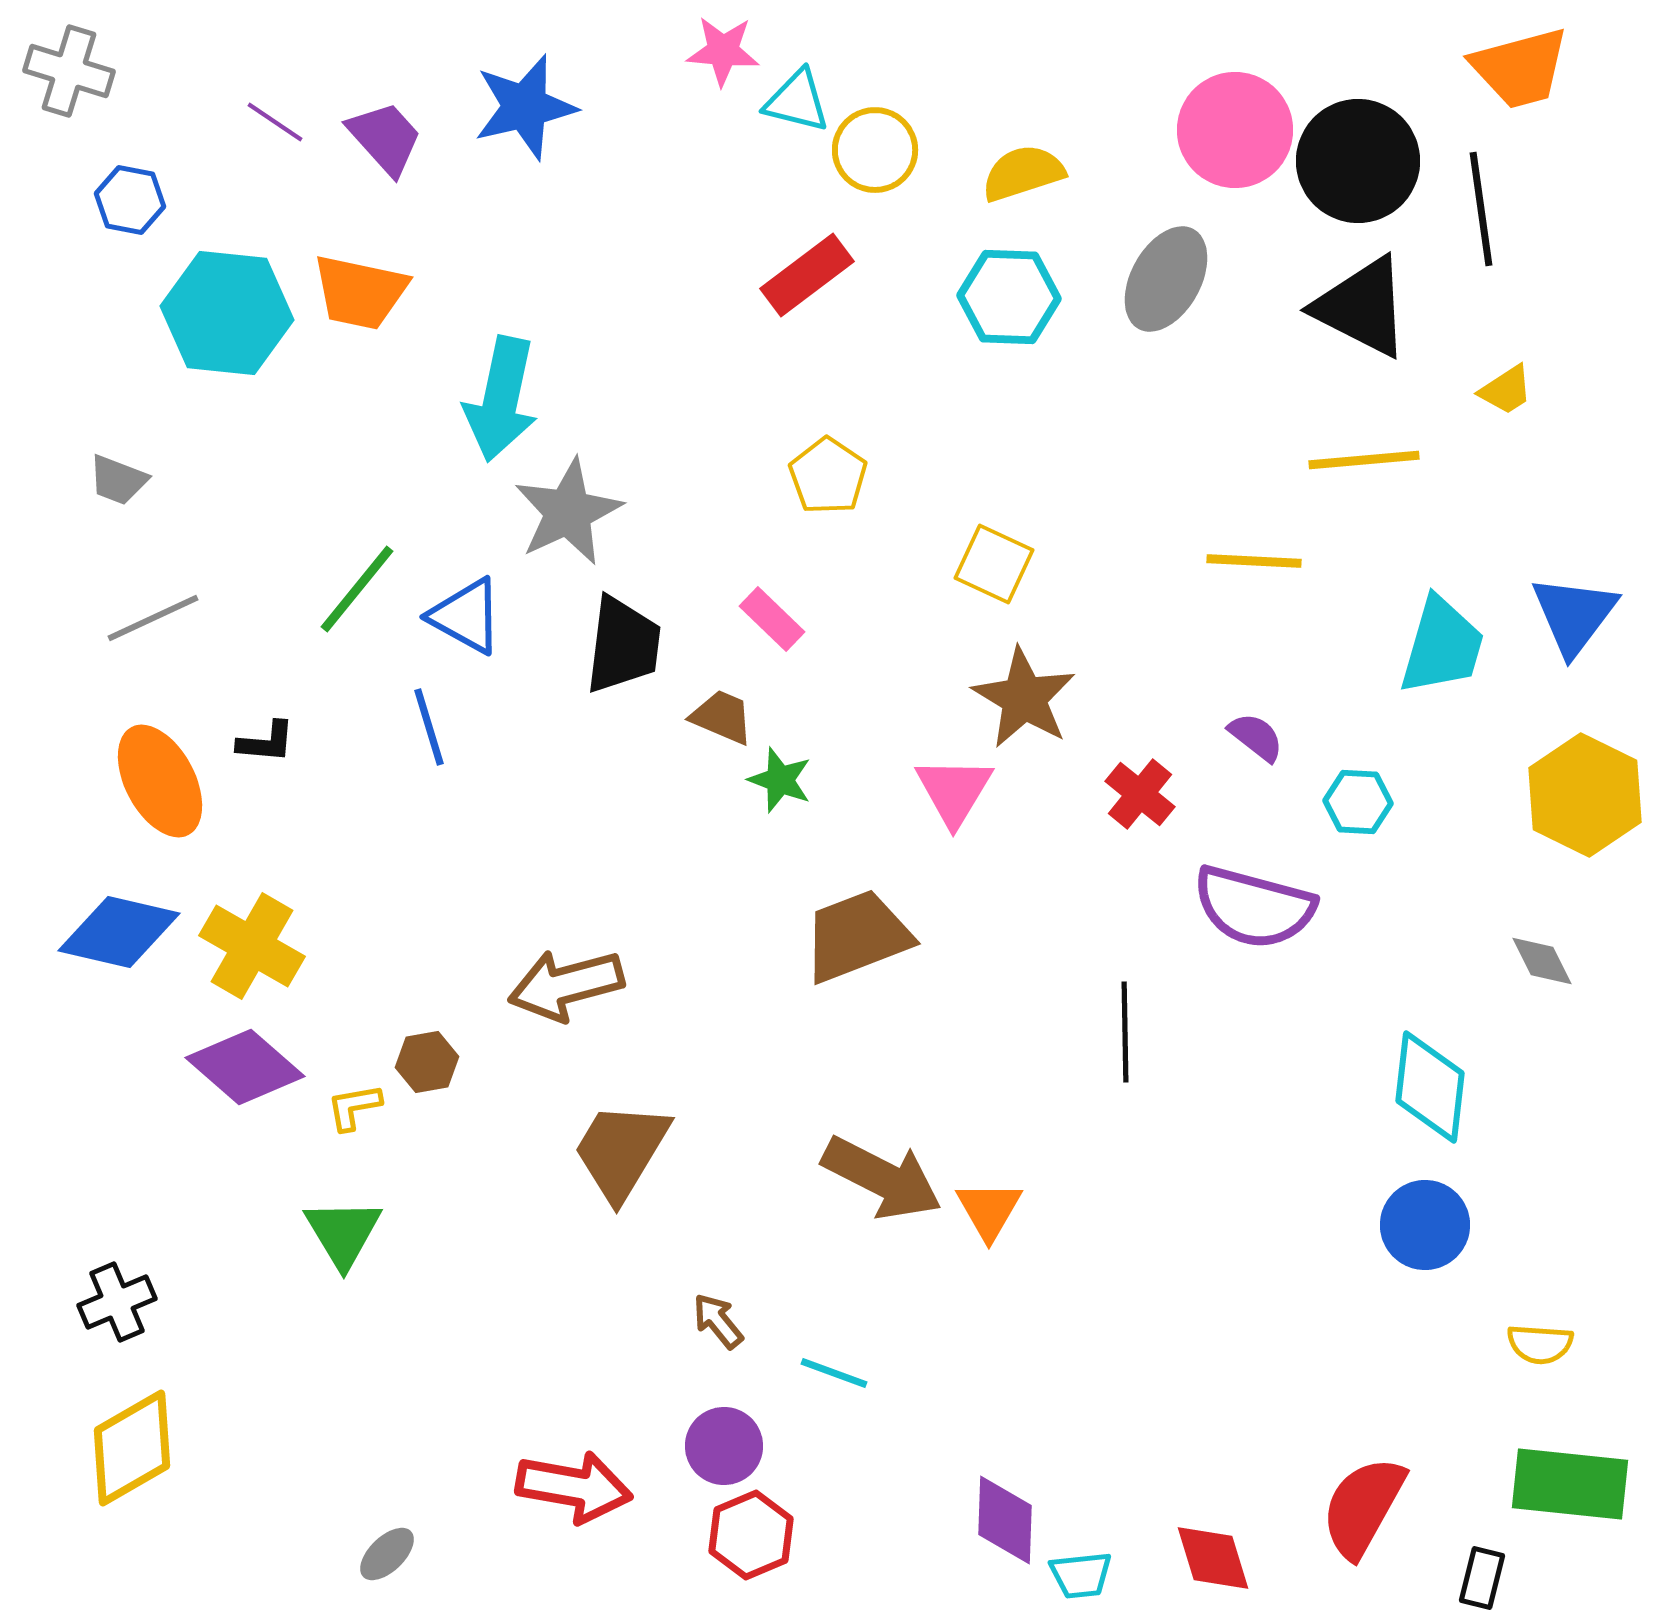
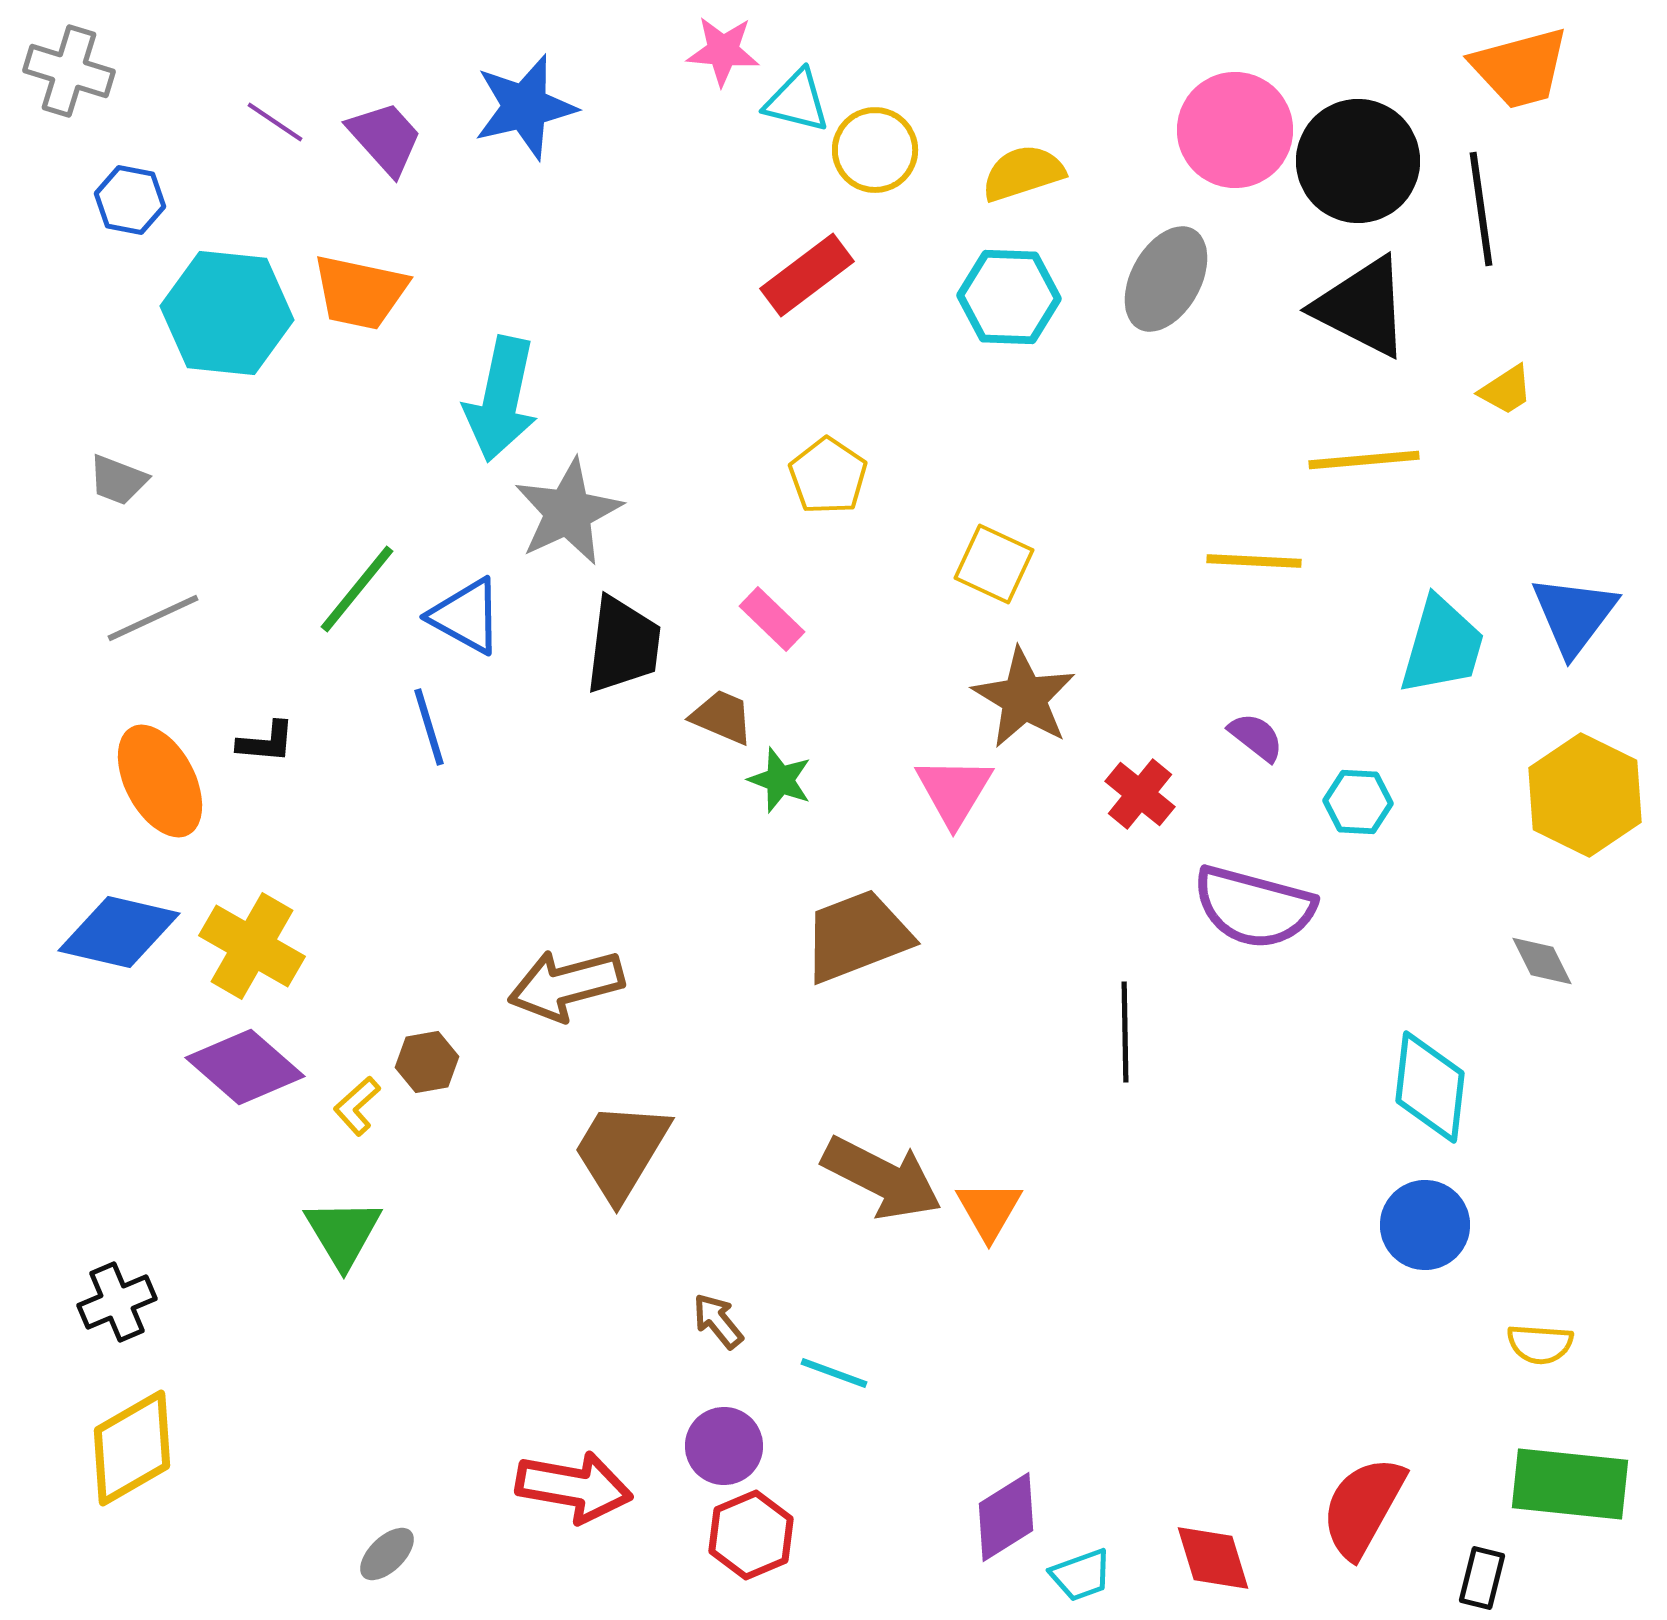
yellow L-shape at (354, 1107): moved 3 px right, 1 px up; rotated 32 degrees counterclockwise
purple diamond at (1005, 1520): moved 1 px right, 3 px up; rotated 56 degrees clockwise
cyan trapezoid at (1081, 1575): rotated 14 degrees counterclockwise
